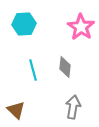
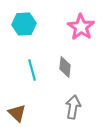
cyan line: moved 1 px left
brown triangle: moved 1 px right, 3 px down
